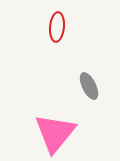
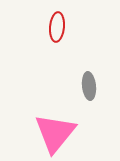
gray ellipse: rotated 20 degrees clockwise
